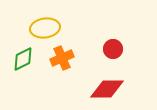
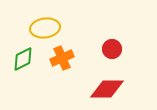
red circle: moved 1 px left
